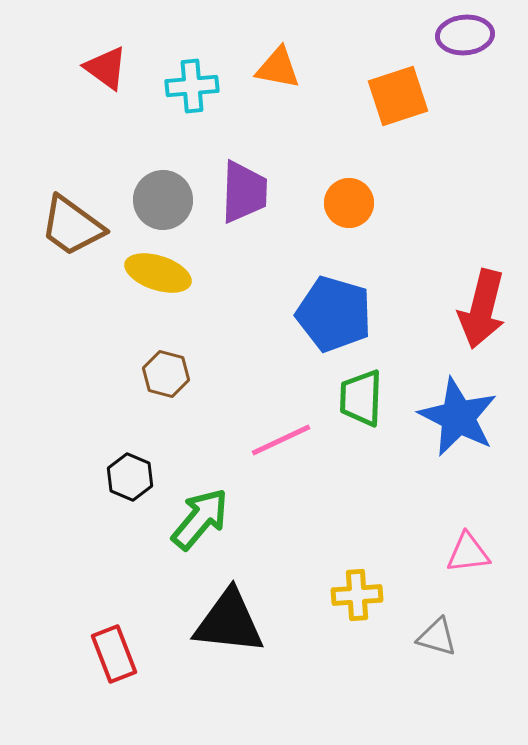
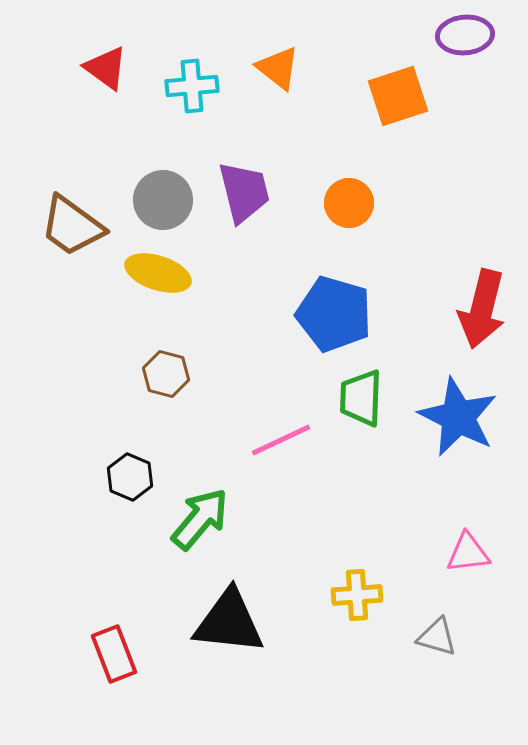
orange triangle: rotated 27 degrees clockwise
purple trapezoid: rotated 16 degrees counterclockwise
